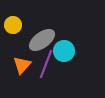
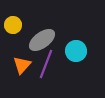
cyan circle: moved 12 px right
